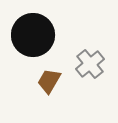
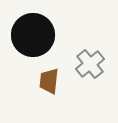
brown trapezoid: rotated 24 degrees counterclockwise
